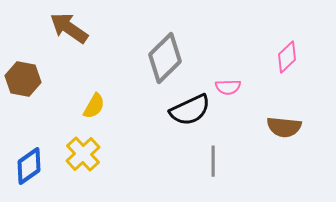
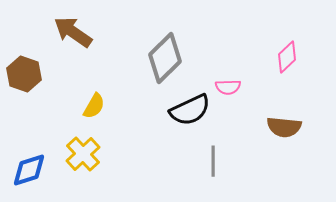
brown arrow: moved 4 px right, 4 px down
brown hexagon: moved 1 px right, 5 px up; rotated 8 degrees clockwise
blue diamond: moved 4 px down; rotated 18 degrees clockwise
